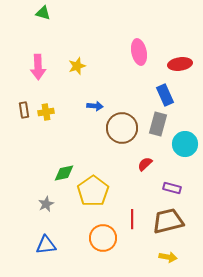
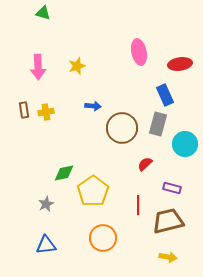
blue arrow: moved 2 px left
red line: moved 6 px right, 14 px up
